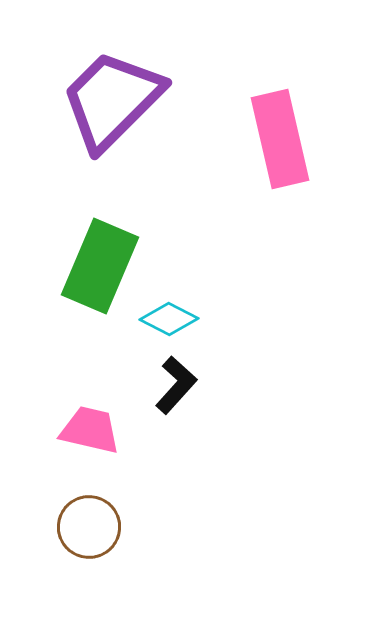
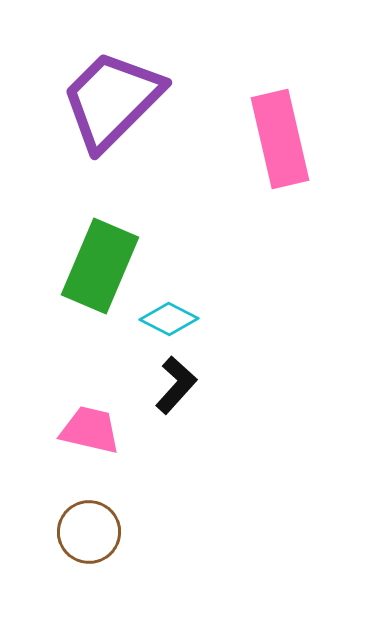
brown circle: moved 5 px down
